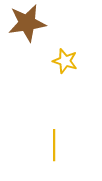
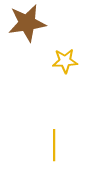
yellow star: rotated 20 degrees counterclockwise
